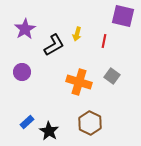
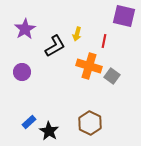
purple square: moved 1 px right
black L-shape: moved 1 px right, 1 px down
orange cross: moved 10 px right, 16 px up
blue rectangle: moved 2 px right
